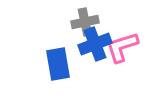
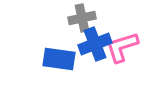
gray cross: moved 3 px left, 4 px up
blue rectangle: moved 1 px right, 5 px up; rotated 72 degrees counterclockwise
